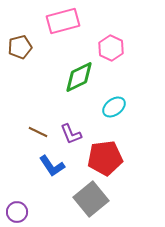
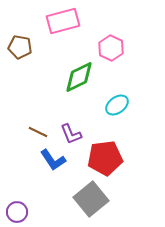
brown pentagon: rotated 25 degrees clockwise
cyan ellipse: moved 3 px right, 2 px up
blue L-shape: moved 1 px right, 6 px up
